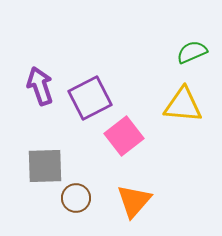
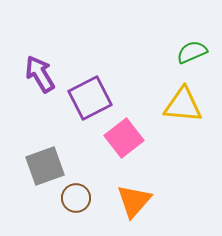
purple arrow: moved 12 px up; rotated 12 degrees counterclockwise
pink square: moved 2 px down
gray square: rotated 18 degrees counterclockwise
